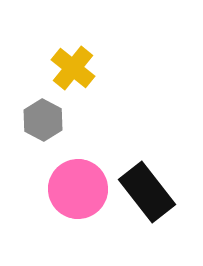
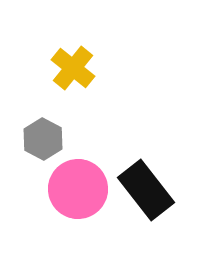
gray hexagon: moved 19 px down
black rectangle: moved 1 px left, 2 px up
